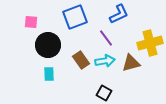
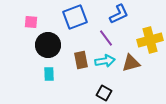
yellow cross: moved 3 px up
brown rectangle: rotated 24 degrees clockwise
